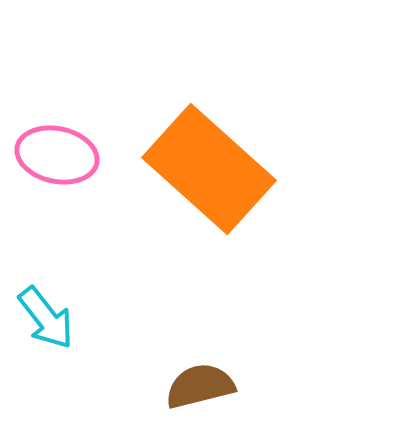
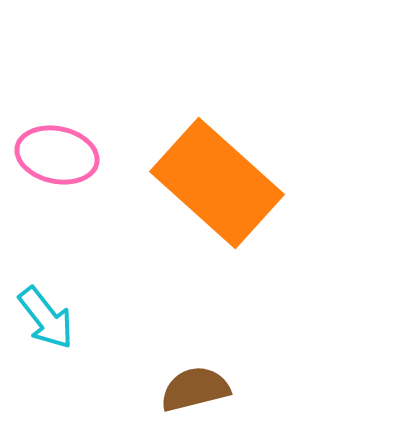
orange rectangle: moved 8 px right, 14 px down
brown semicircle: moved 5 px left, 3 px down
